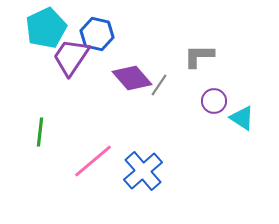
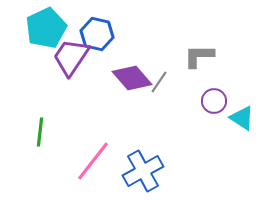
gray line: moved 3 px up
pink line: rotated 12 degrees counterclockwise
blue cross: rotated 12 degrees clockwise
